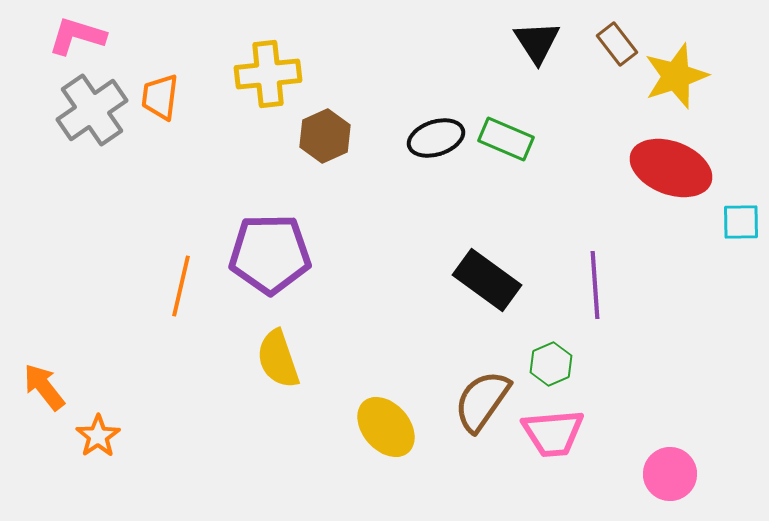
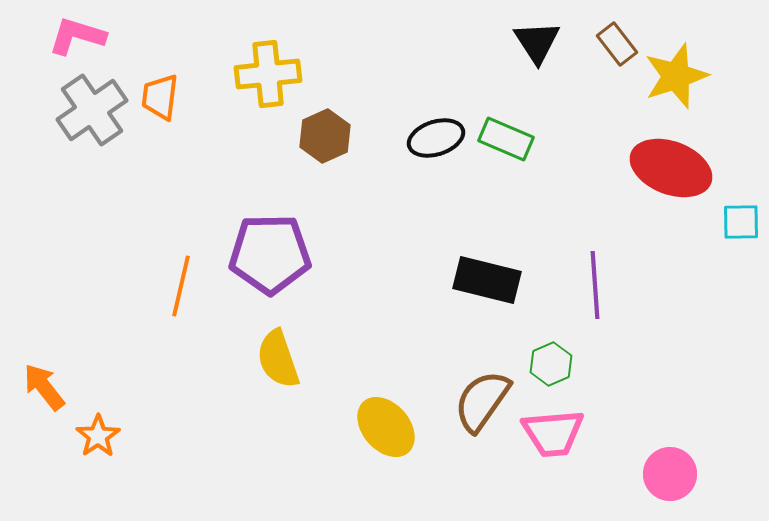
black rectangle: rotated 22 degrees counterclockwise
